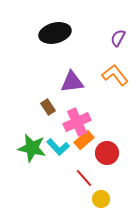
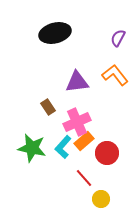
purple triangle: moved 5 px right
orange rectangle: moved 1 px down
cyan L-shape: moved 5 px right; rotated 85 degrees clockwise
